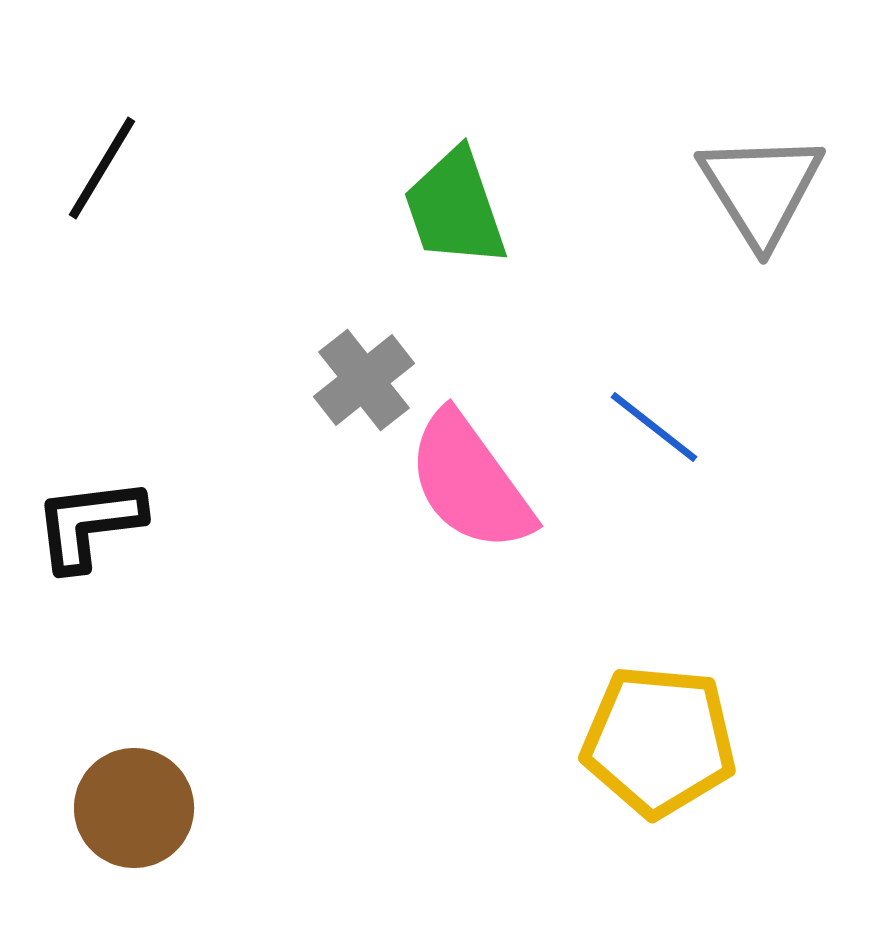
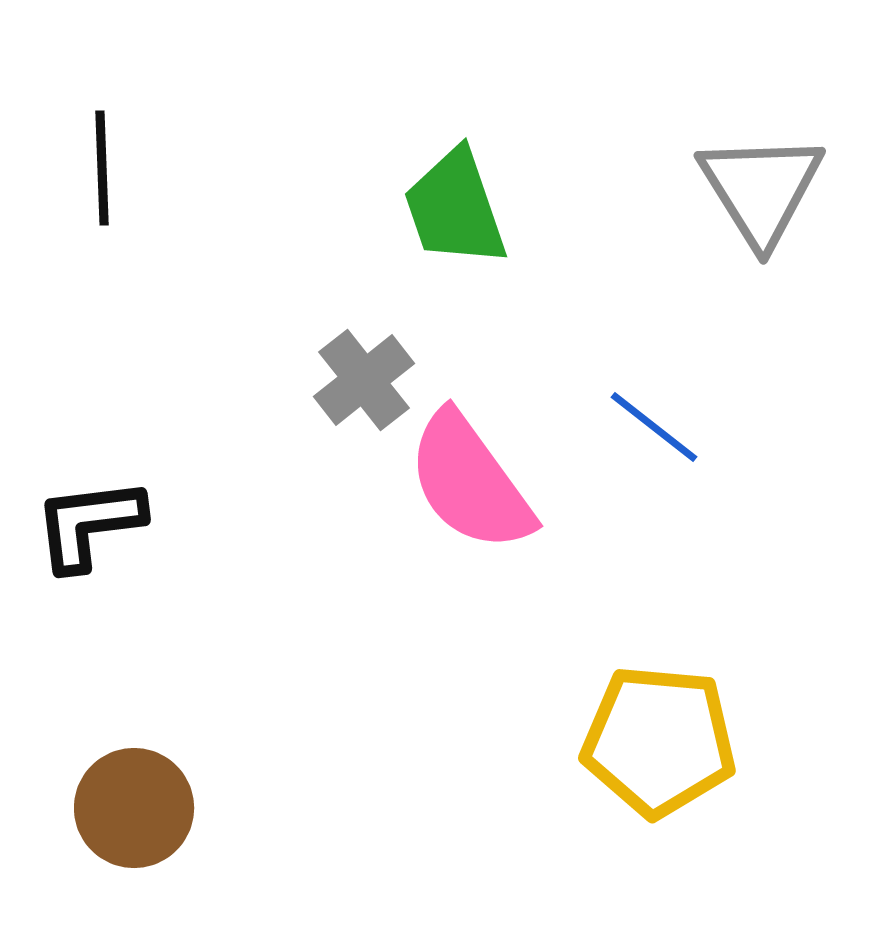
black line: rotated 33 degrees counterclockwise
